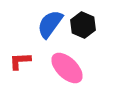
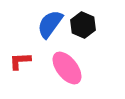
pink ellipse: rotated 8 degrees clockwise
